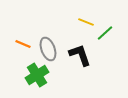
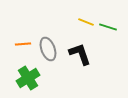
green line: moved 3 px right, 6 px up; rotated 60 degrees clockwise
orange line: rotated 28 degrees counterclockwise
black L-shape: moved 1 px up
green cross: moved 9 px left, 3 px down
